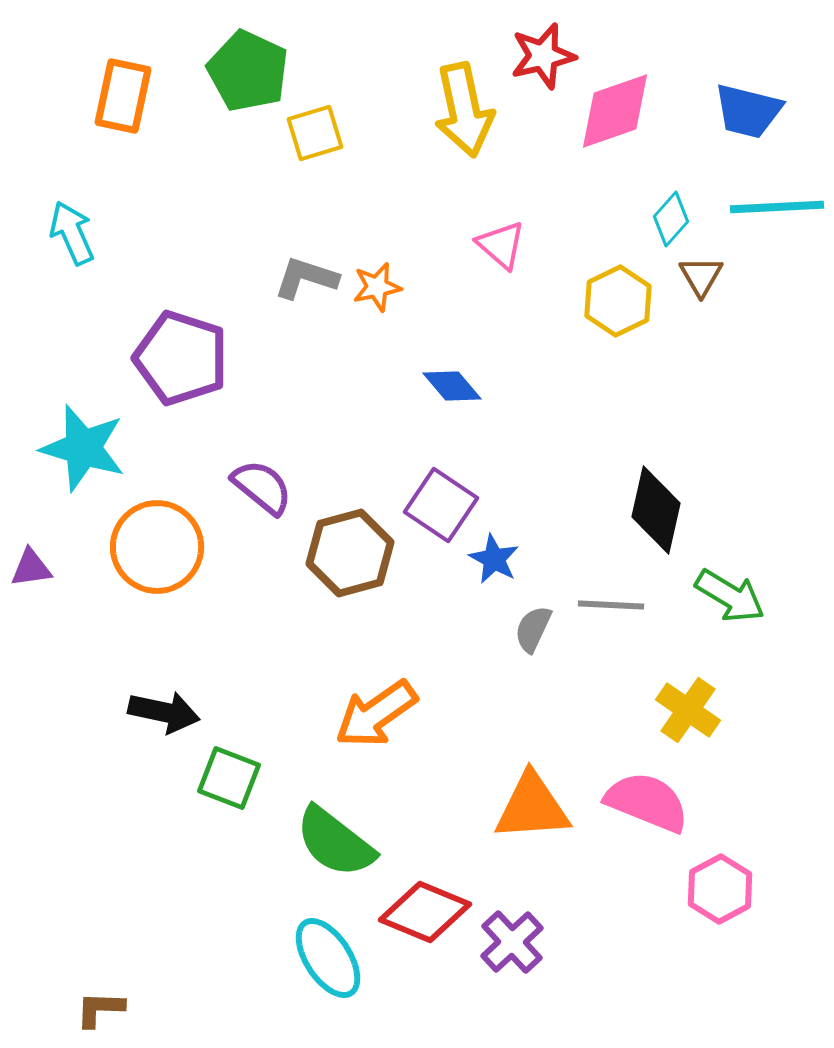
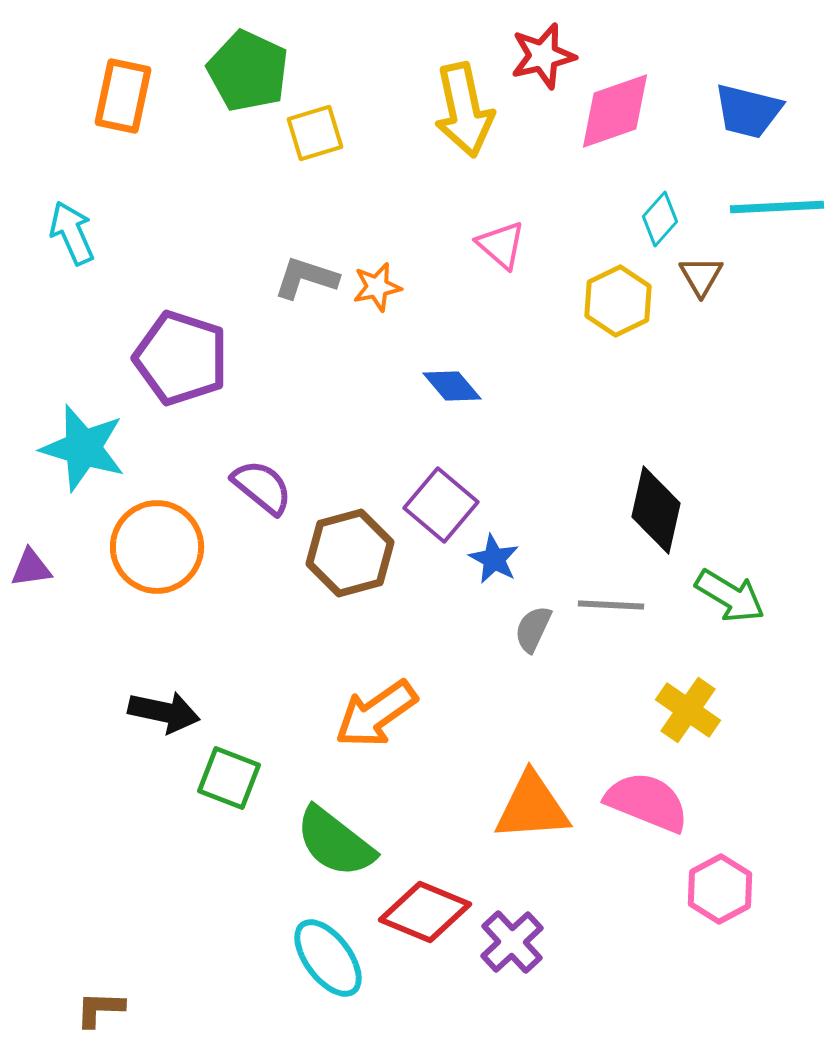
cyan diamond: moved 11 px left
purple square: rotated 6 degrees clockwise
cyan ellipse: rotated 4 degrees counterclockwise
